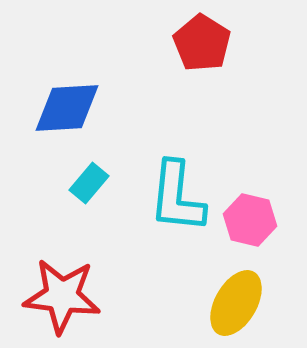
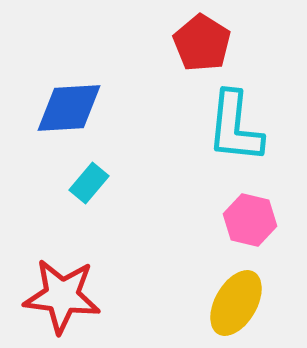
blue diamond: moved 2 px right
cyan L-shape: moved 58 px right, 70 px up
